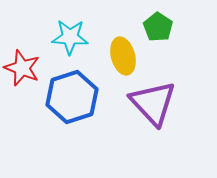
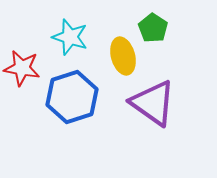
green pentagon: moved 5 px left, 1 px down
cyan star: rotated 15 degrees clockwise
red star: rotated 12 degrees counterclockwise
purple triangle: rotated 12 degrees counterclockwise
